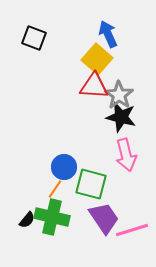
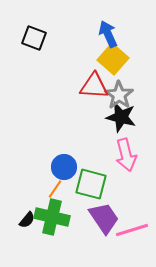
yellow square: moved 16 px right
